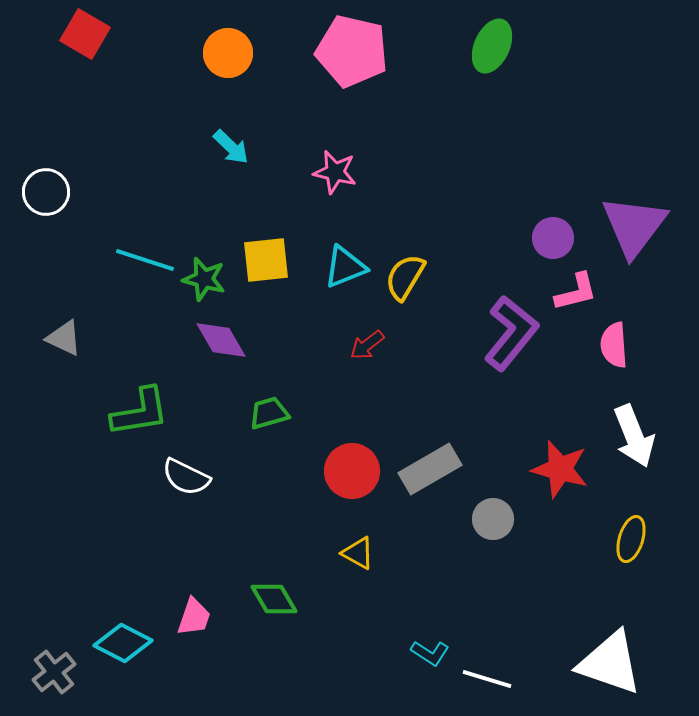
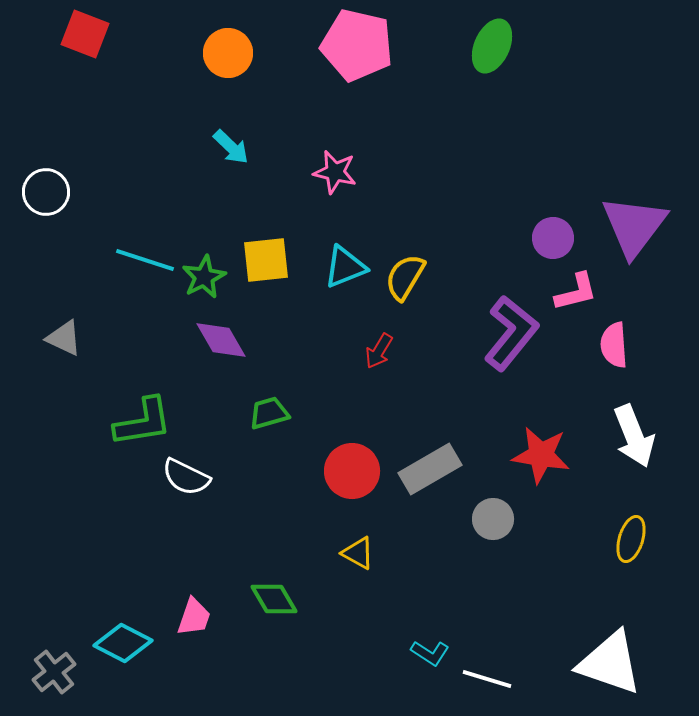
red square: rotated 9 degrees counterclockwise
pink pentagon: moved 5 px right, 6 px up
green star: moved 2 px up; rotated 30 degrees clockwise
red arrow: moved 12 px right, 6 px down; rotated 21 degrees counterclockwise
green L-shape: moved 3 px right, 10 px down
red star: moved 19 px left, 14 px up; rotated 6 degrees counterclockwise
